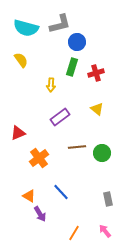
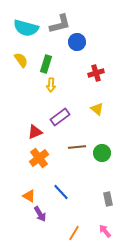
green rectangle: moved 26 px left, 3 px up
red triangle: moved 17 px right, 1 px up
